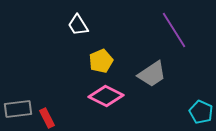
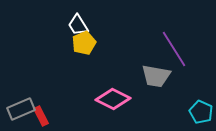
purple line: moved 19 px down
yellow pentagon: moved 17 px left, 18 px up
gray trapezoid: moved 4 px right, 2 px down; rotated 44 degrees clockwise
pink diamond: moved 7 px right, 3 px down
gray rectangle: moved 3 px right; rotated 16 degrees counterclockwise
red rectangle: moved 6 px left, 2 px up
